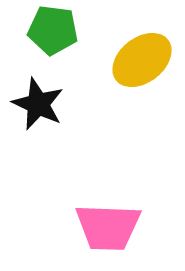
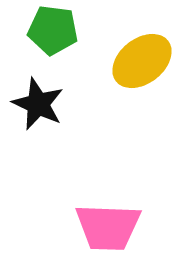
yellow ellipse: moved 1 px down
